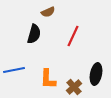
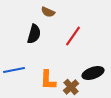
brown semicircle: rotated 48 degrees clockwise
red line: rotated 10 degrees clockwise
black ellipse: moved 3 px left, 1 px up; rotated 60 degrees clockwise
orange L-shape: moved 1 px down
brown cross: moved 3 px left
